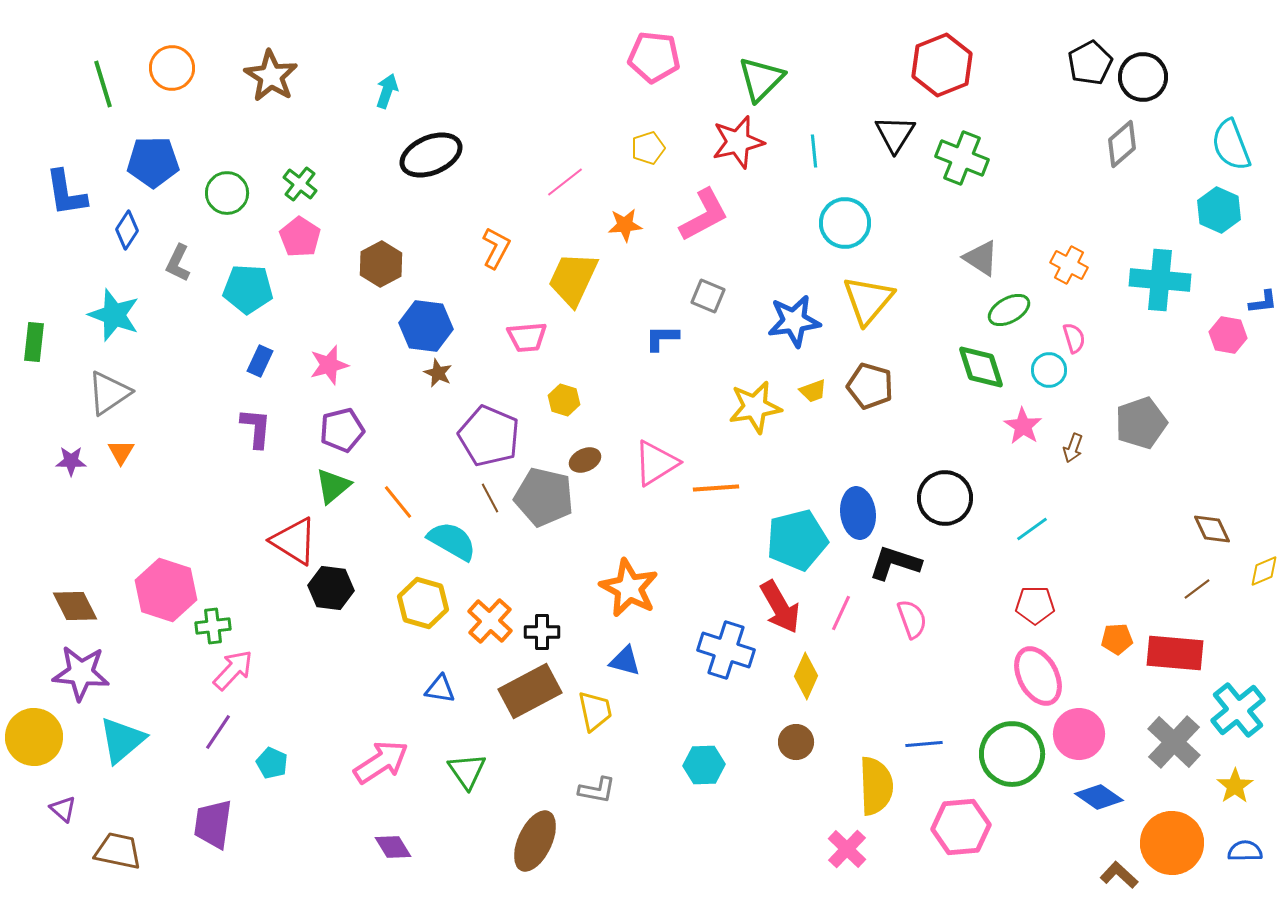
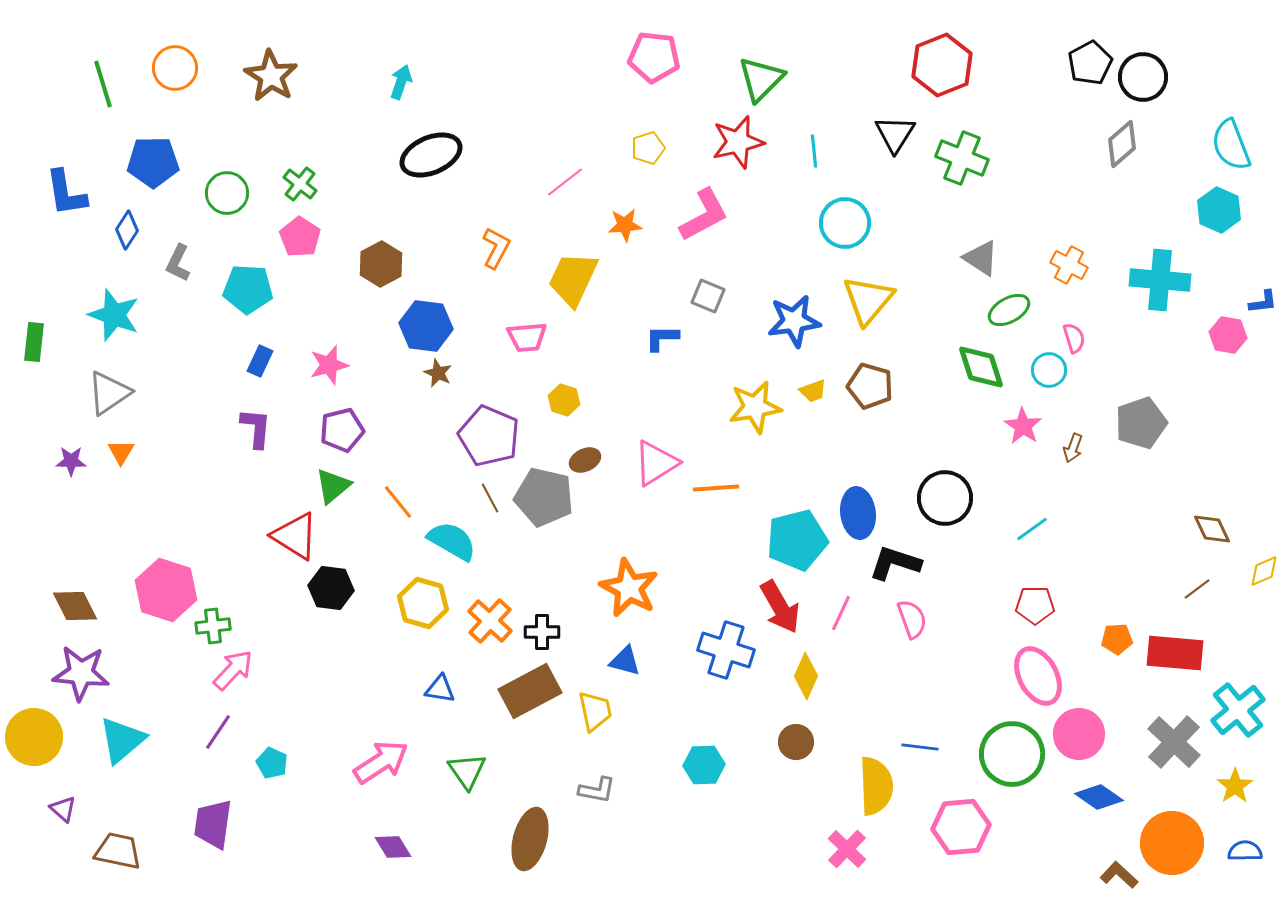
orange circle at (172, 68): moved 3 px right
cyan arrow at (387, 91): moved 14 px right, 9 px up
red triangle at (294, 541): moved 1 px right, 5 px up
blue line at (924, 744): moved 4 px left, 3 px down; rotated 12 degrees clockwise
brown ellipse at (535, 841): moved 5 px left, 2 px up; rotated 10 degrees counterclockwise
